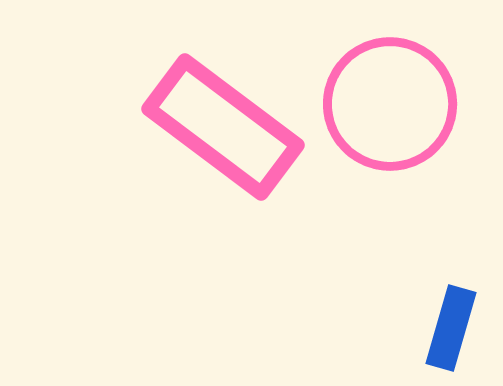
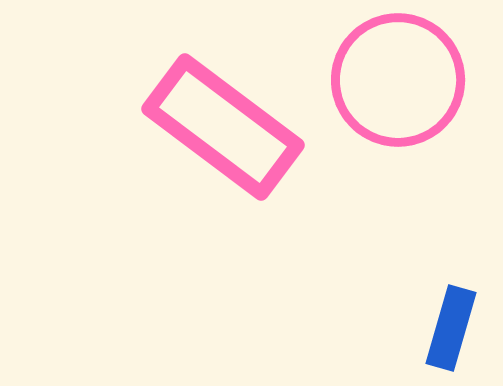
pink circle: moved 8 px right, 24 px up
